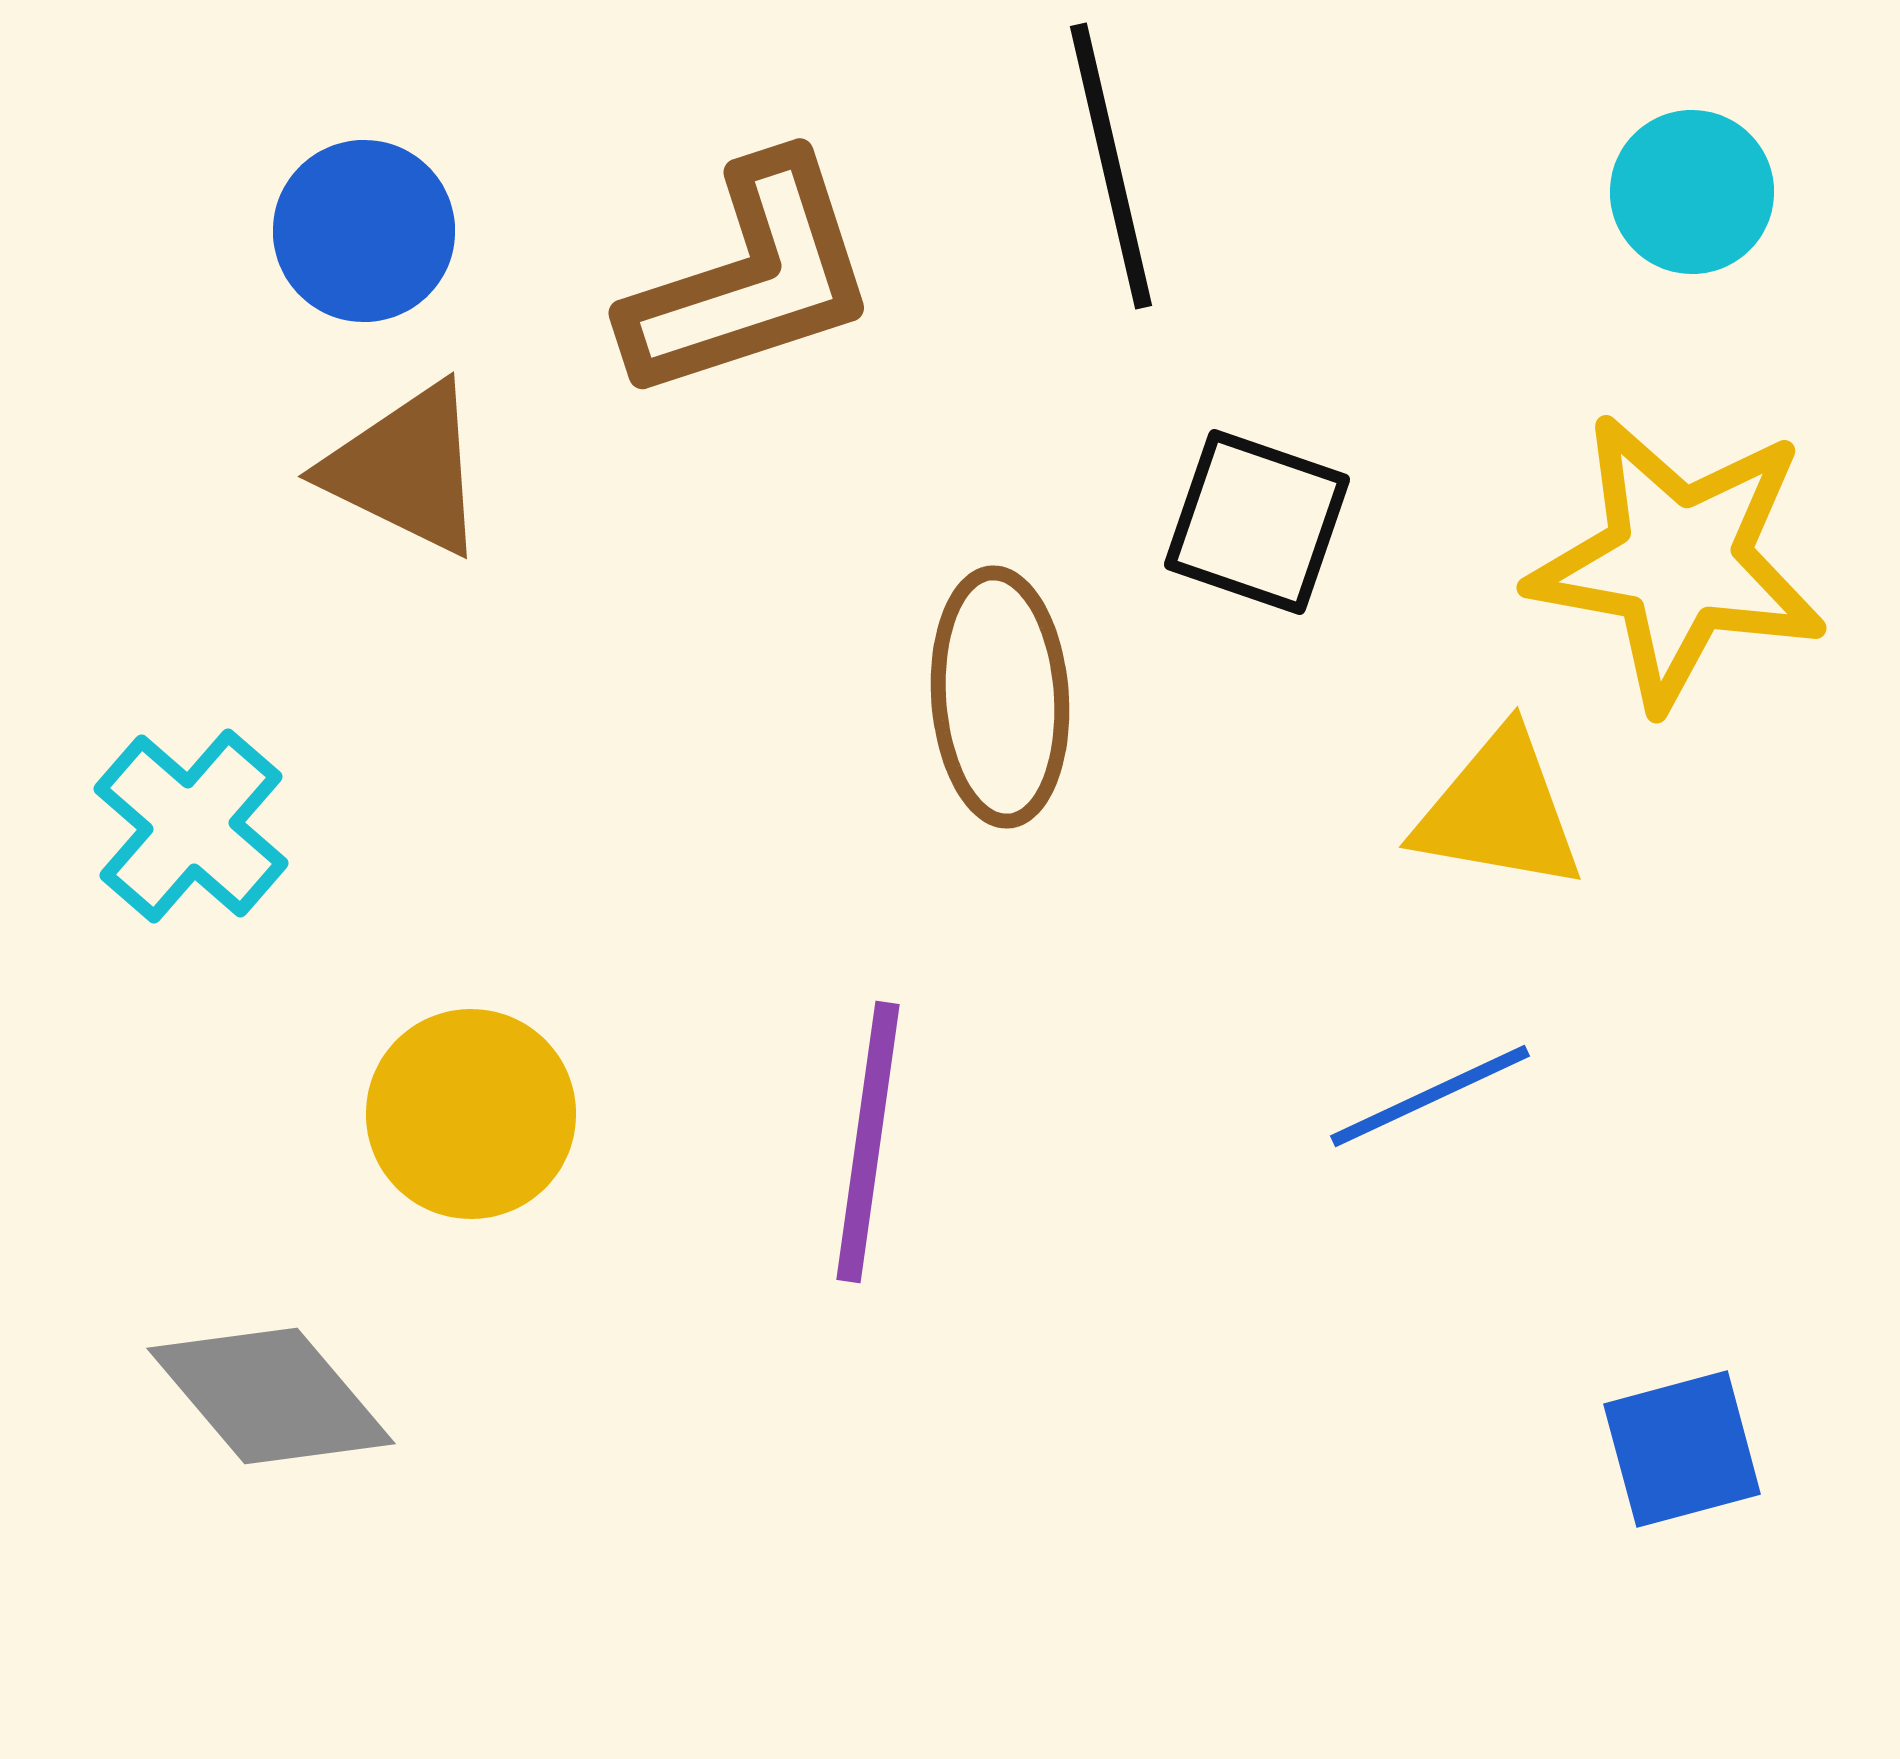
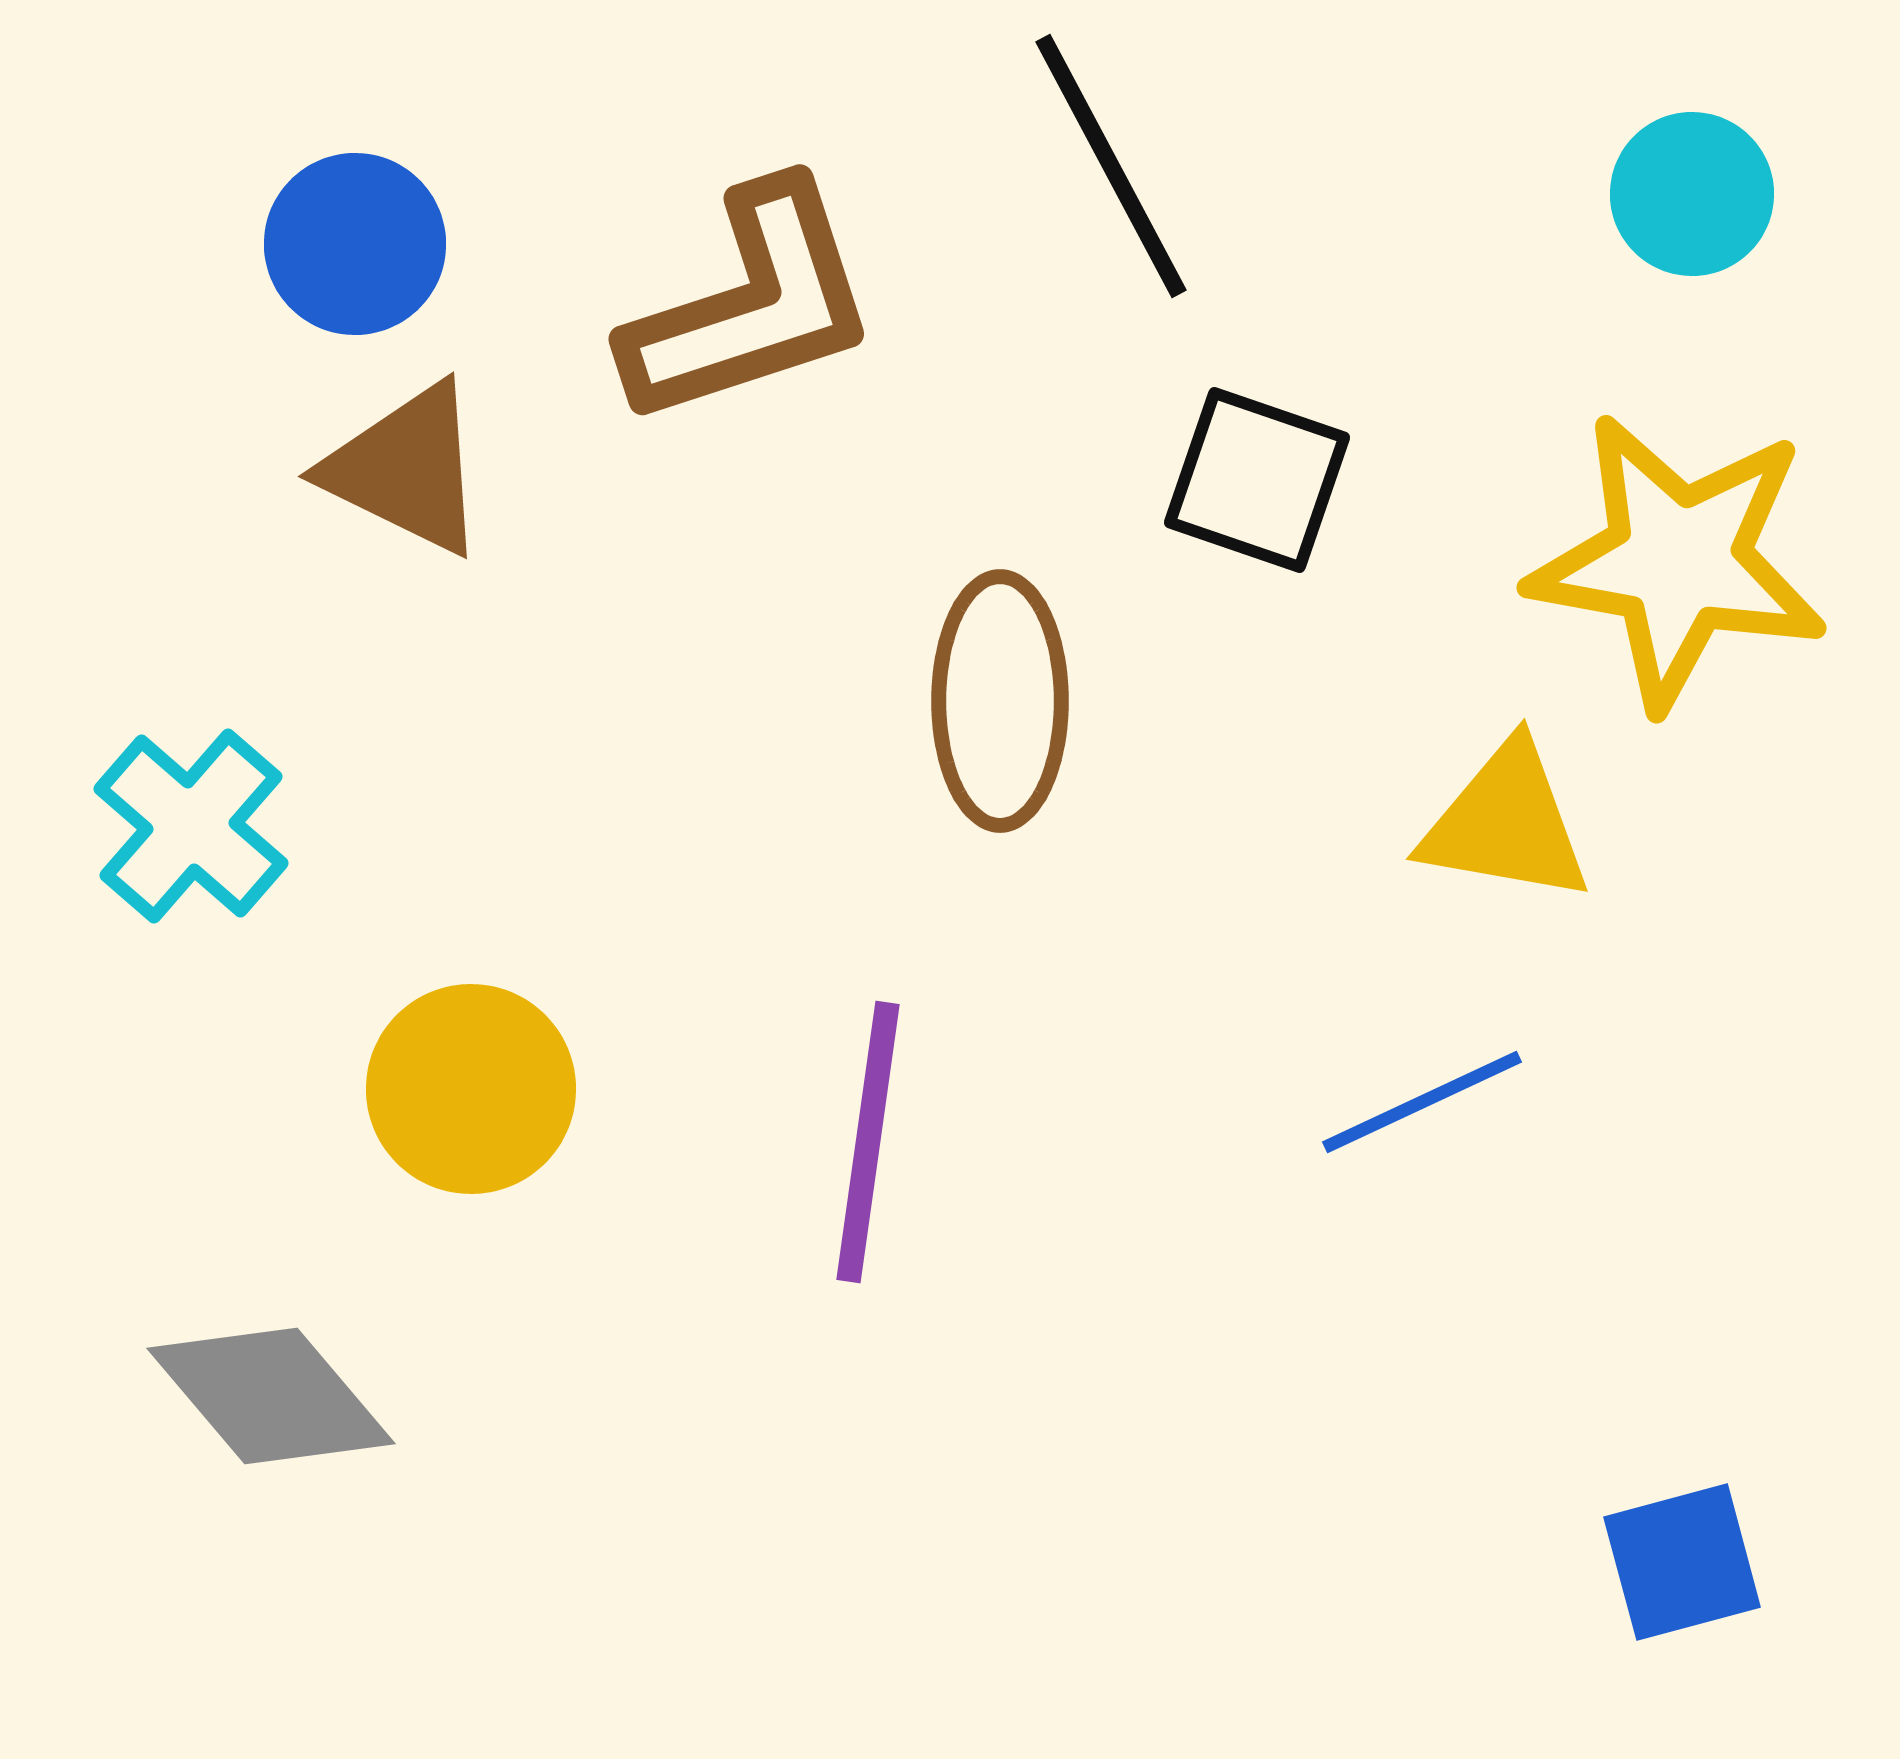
black line: rotated 15 degrees counterclockwise
cyan circle: moved 2 px down
blue circle: moved 9 px left, 13 px down
brown L-shape: moved 26 px down
black square: moved 42 px up
brown ellipse: moved 4 px down; rotated 4 degrees clockwise
yellow triangle: moved 7 px right, 12 px down
blue line: moved 8 px left, 6 px down
yellow circle: moved 25 px up
blue square: moved 113 px down
